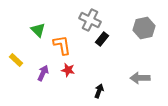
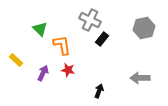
green triangle: moved 2 px right, 1 px up
